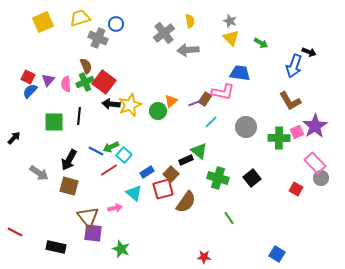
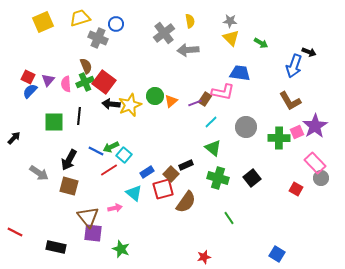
gray star at (230, 21): rotated 16 degrees counterclockwise
green circle at (158, 111): moved 3 px left, 15 px up
green triangle at (199, 151): moved 14 px right, 3 px up
black rectangle at (186, 160): moved 5 px down
red star at (204, 257): rotated 16 degrees counterclockwise
